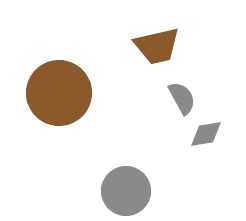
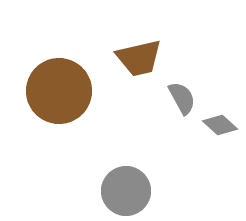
brown trapezoid: moved 18 px left, 12 px down
brown circle: moved 2 px up
gray diamond: moved 14 px right, 9 px up; rotated 52 degrees clockwise
